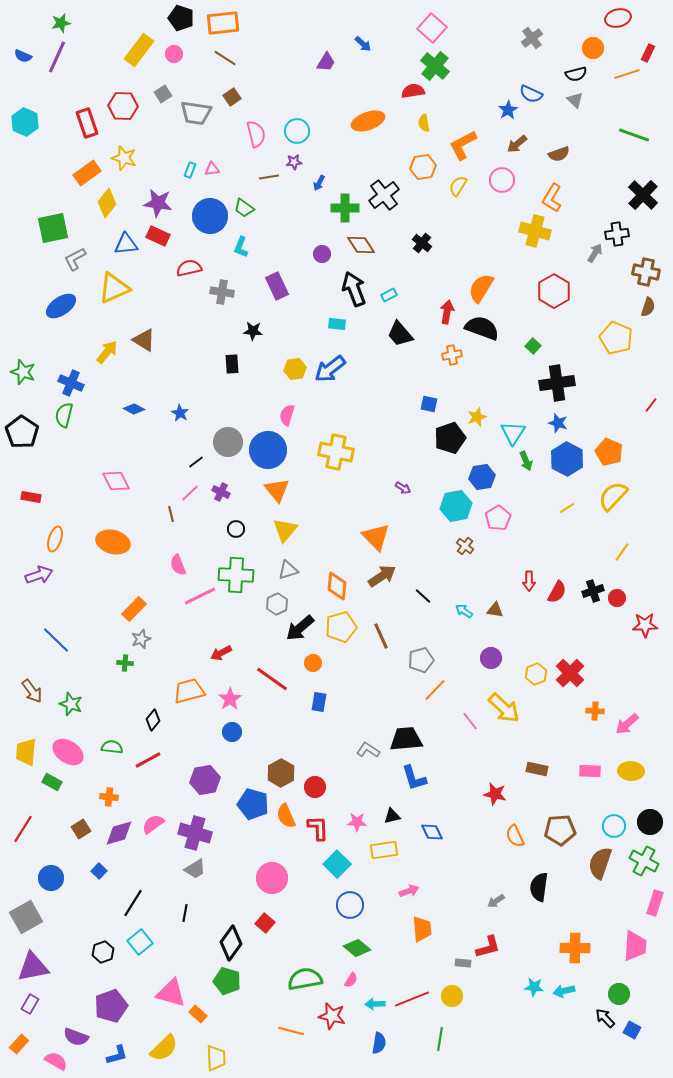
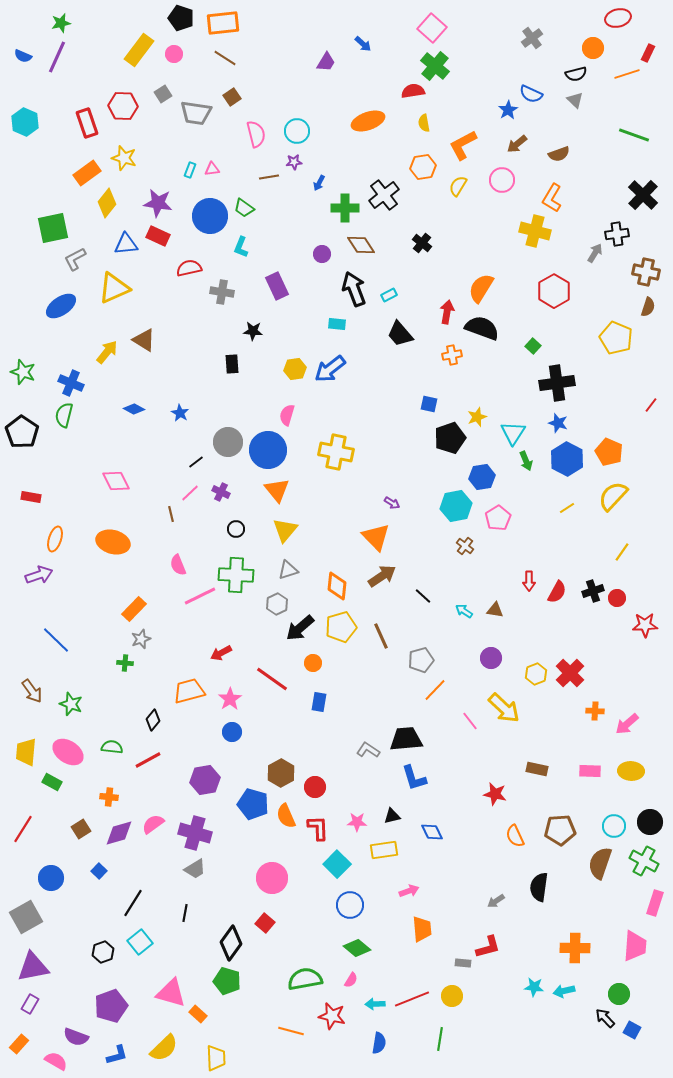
purple arrow at (403, 488): moved 11 px left, 15 px down
